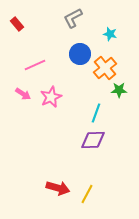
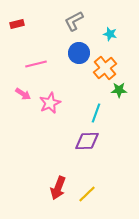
gray L-shape: moved 1 px right, 3 px down
red rectangle: rotated 64 degrees counterclockwise
blue circle: moved 1 px left, 1 px up
pink line: moved 1 px right, 1 px up; rotated 10 degrees clockwise
pink star: moved 1 px left, 6 px down
purple diamond: moved 6 px left, 1 px down
red arrow: rotated 95 degrees clockwise
yellow line: rotated 18 degrees clockwise
